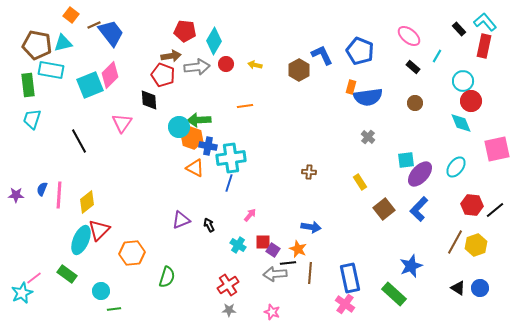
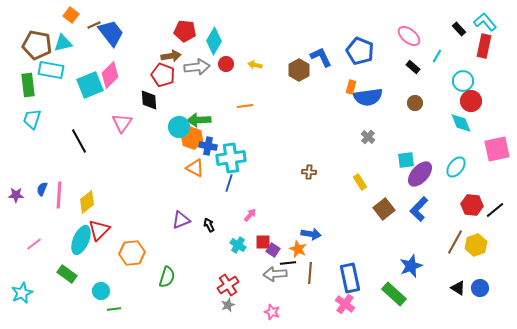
blue L-shape at (322, 55): moved 1 px left, 2 px down
blue arrow at (311, 227): moved 7 px down
pink line at (34, 278): moved 34 px up
gray star at (229, 310): moved 1 px left, 5 px up; rotated 24 degrees counterclockwise
